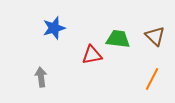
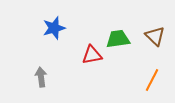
green trapezoid: rotated 15 degrees counterclockwise
orange line: moved 1 px down
